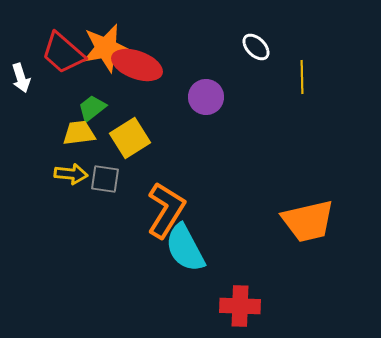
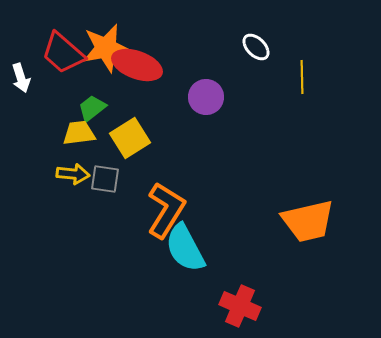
yellow arrow: moved 2 px right
red cross: rotated 21 degrees clockwise
